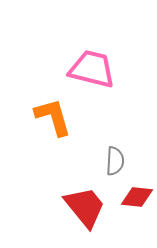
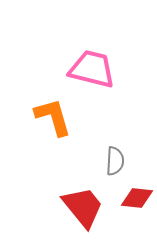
red diamond: moved 1 px down
red trapezoid: moved 2 px left
